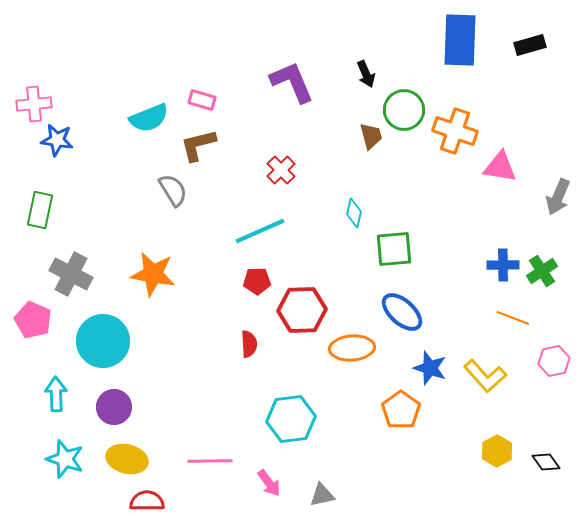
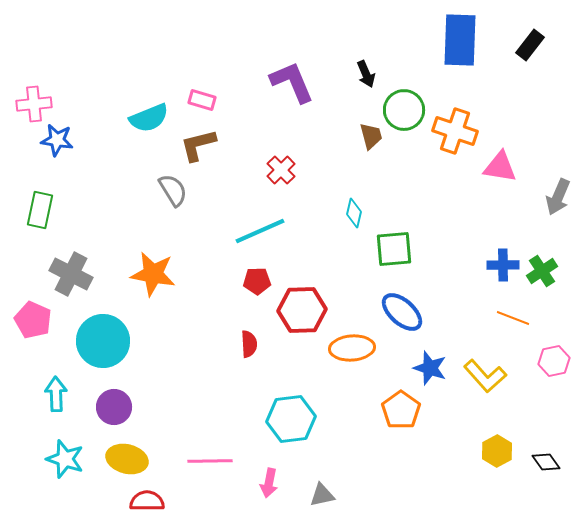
black rectangle at (530, 45): rotated 36 degrees counterclockwise
pink arrow at (269, 483): rotated 48 degrees clockwise
